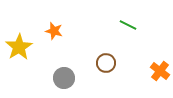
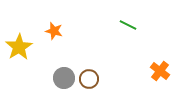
brown circle: moved 17 px left, 16 px down
